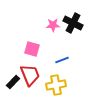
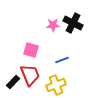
pink square: moved 1 px left, 1 px down
yellow cross: rotated 12 degrees counterclockwise
